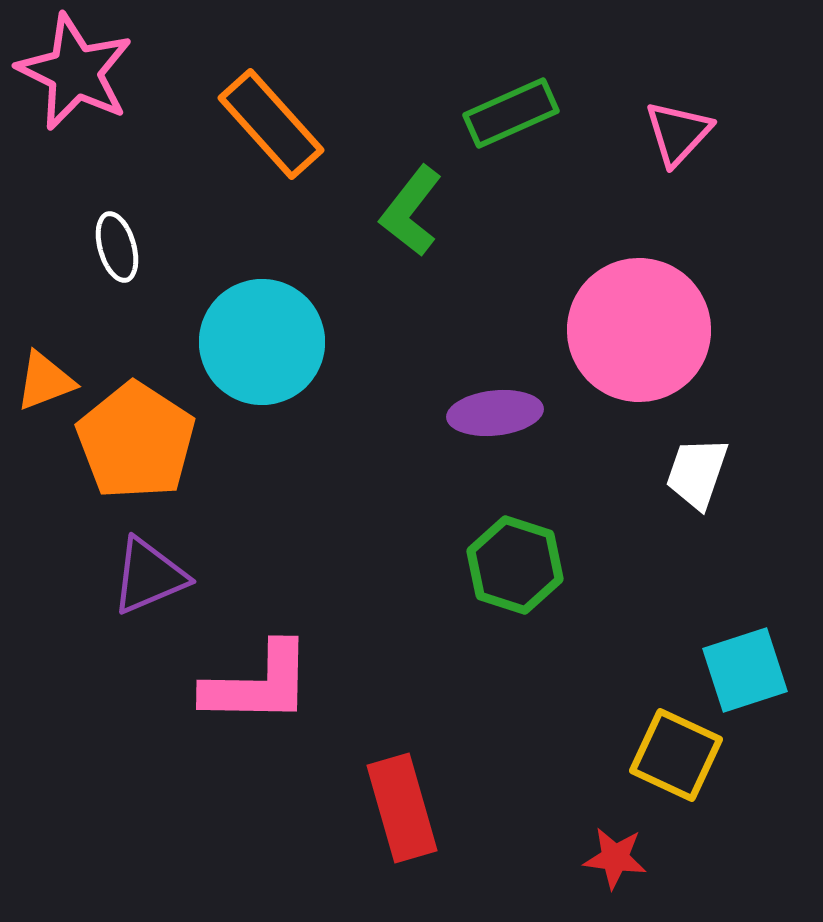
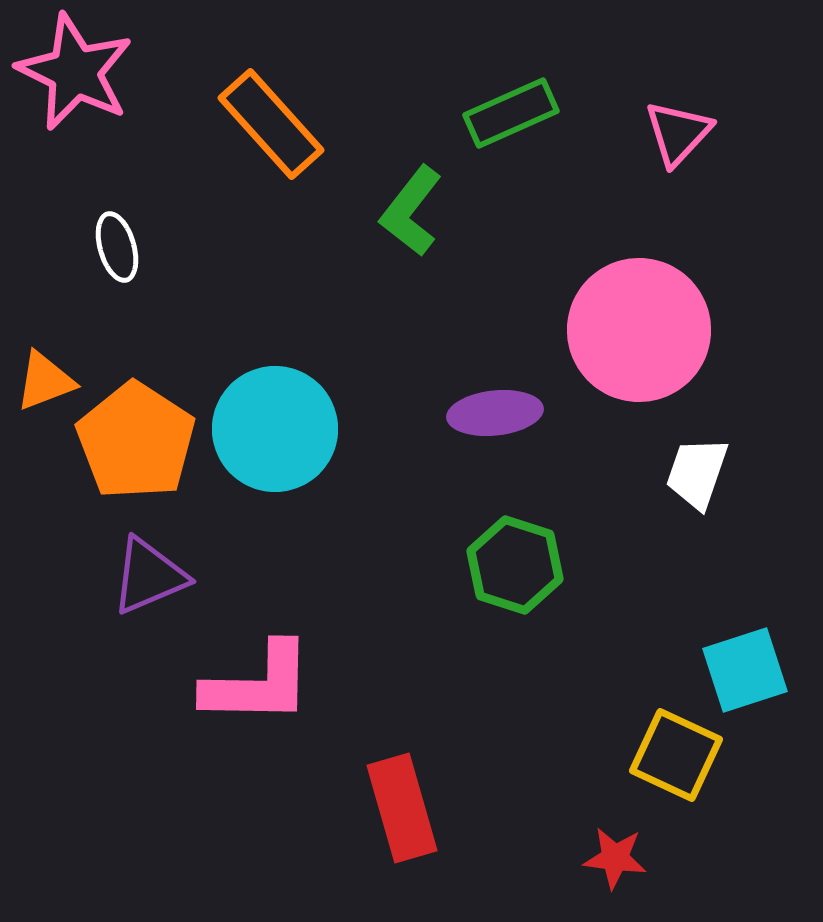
cyan circle: moved 13 px right, 87 px down
